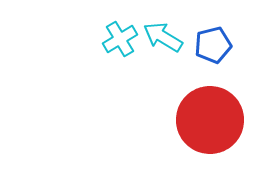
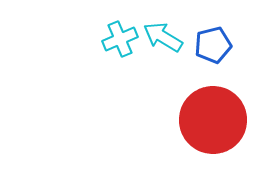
cyan cross: rotated 8 degrees clockwise
red circle: moved 3 px right
